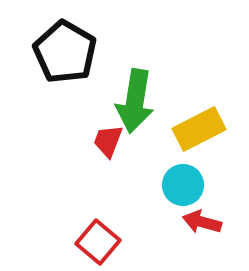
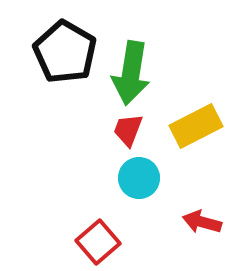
green arrow: moved 4 px left, 28 px up
yellow rectangle: moved 3 px left, 3 px up
red trapezoid: moved 20 px right, 11 px up
cyan circle: moved 44 px left, 7 px up
red square: rotated 9 degrees clockwise
